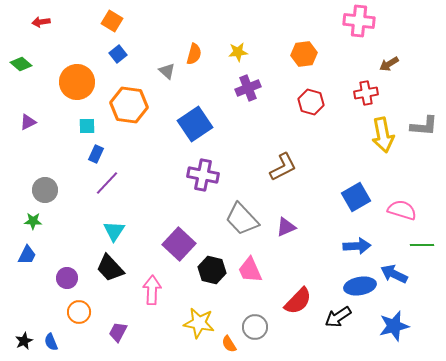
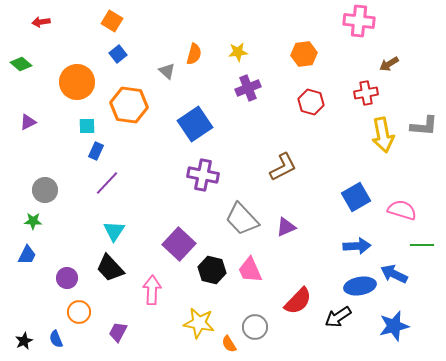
blue rectangle at (96, 154): moved 3 px up
blue semicircle at (51, 342): moved 5 px right, 3 px up
